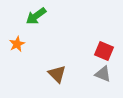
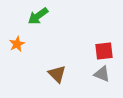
green arrow: moved 2 px right
red square: rotated 30 degrees counterclockwise
gray triangle: moved 1 px left
